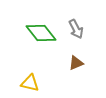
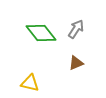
gray arrow: rotated 120 degrees counterclockwise
